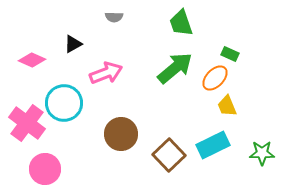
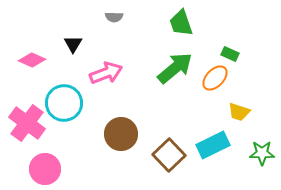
black triangle: rotated 30 degrees counterclockwise
yellow trapezoid: moved 12 px right, 6 px down; rotated 50 degrees counterclockwise
